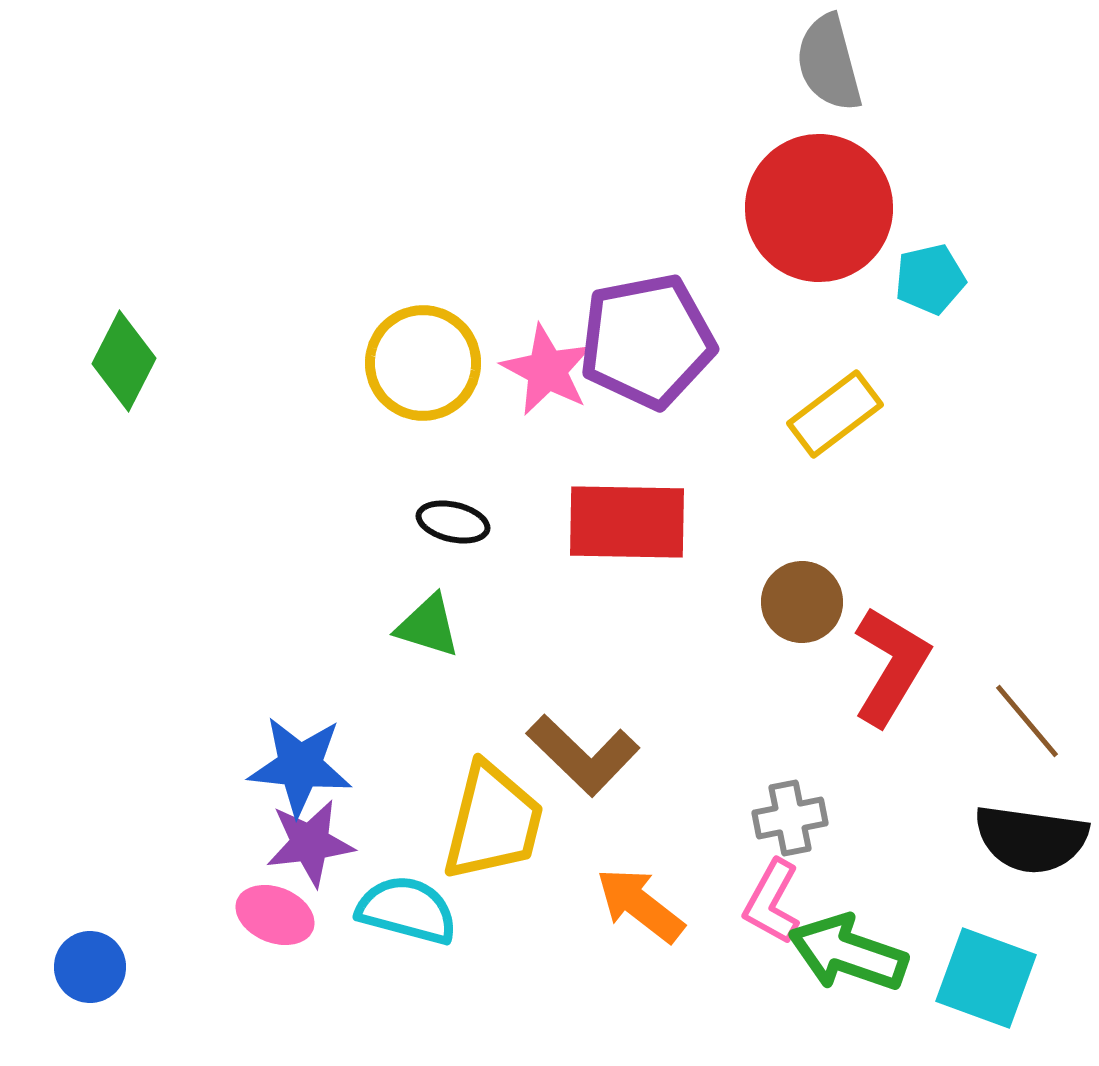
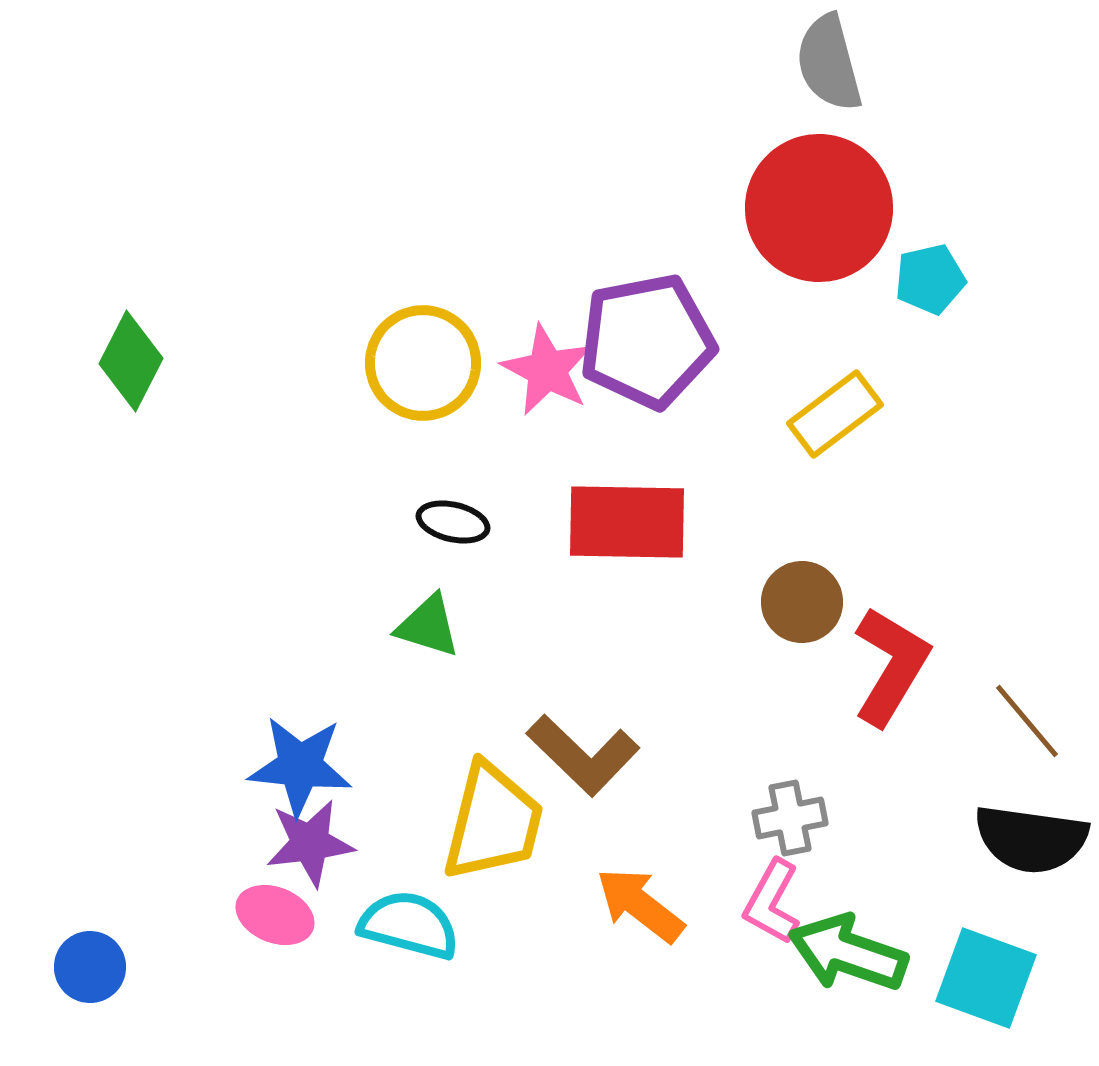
green diamond: moved 7 px right
cyan semicircle: moved 2 px right, 15 px down
